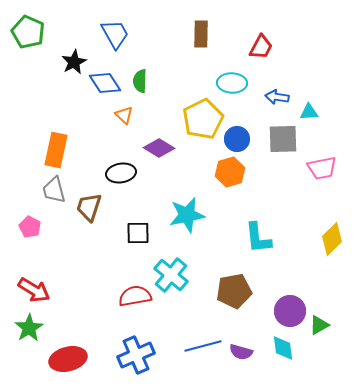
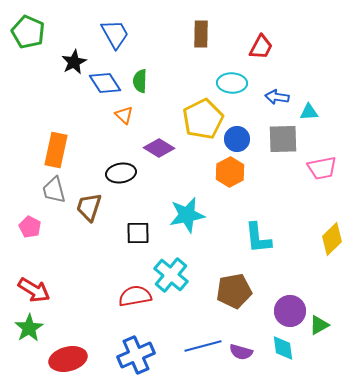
orange hexagon: rotated 12 degrees counterclockwise
